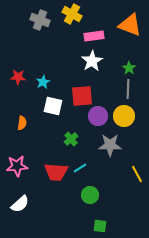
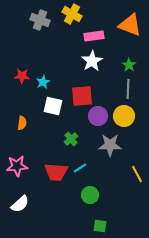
green star: moved 3 px up
red star: moved 4 px right, 1 px up
